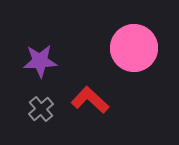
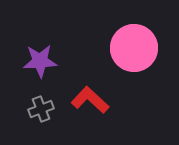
gray cross: rotated 20 degrees clockwise
